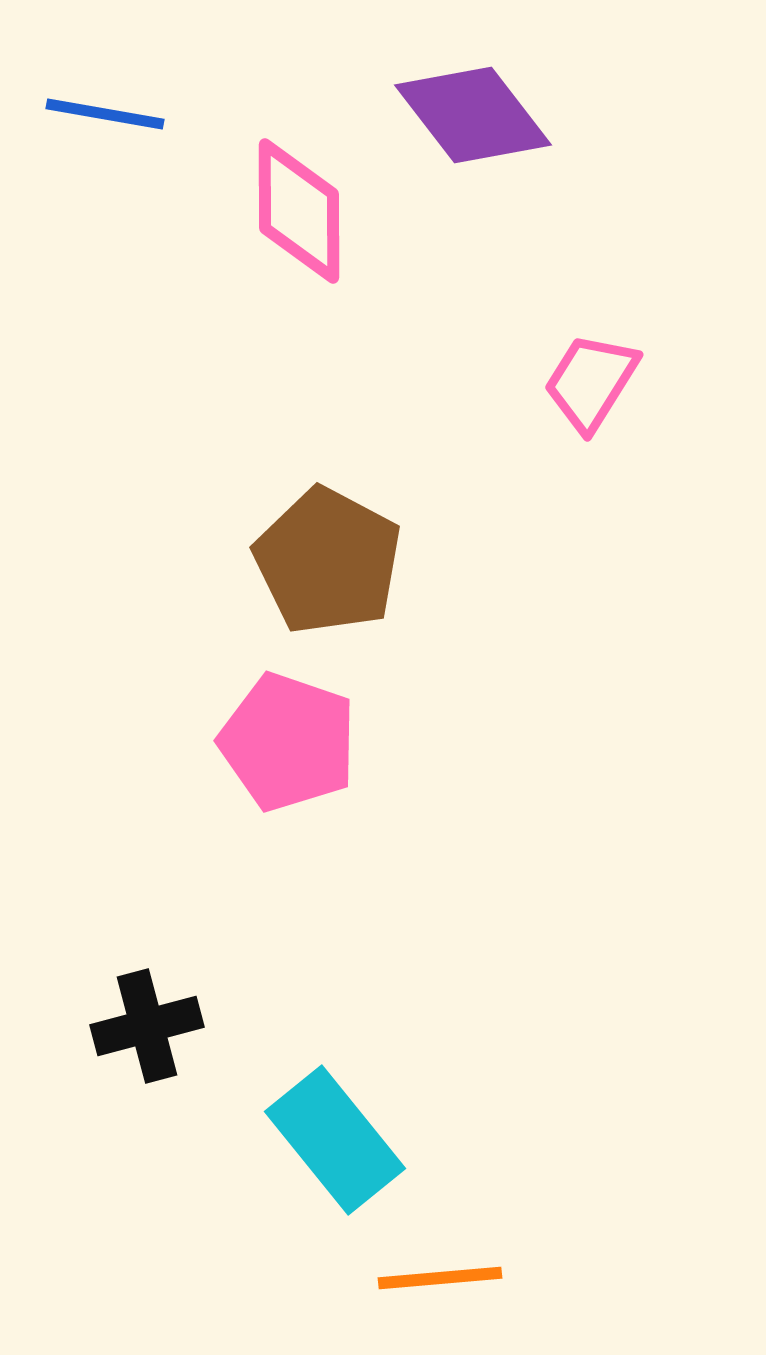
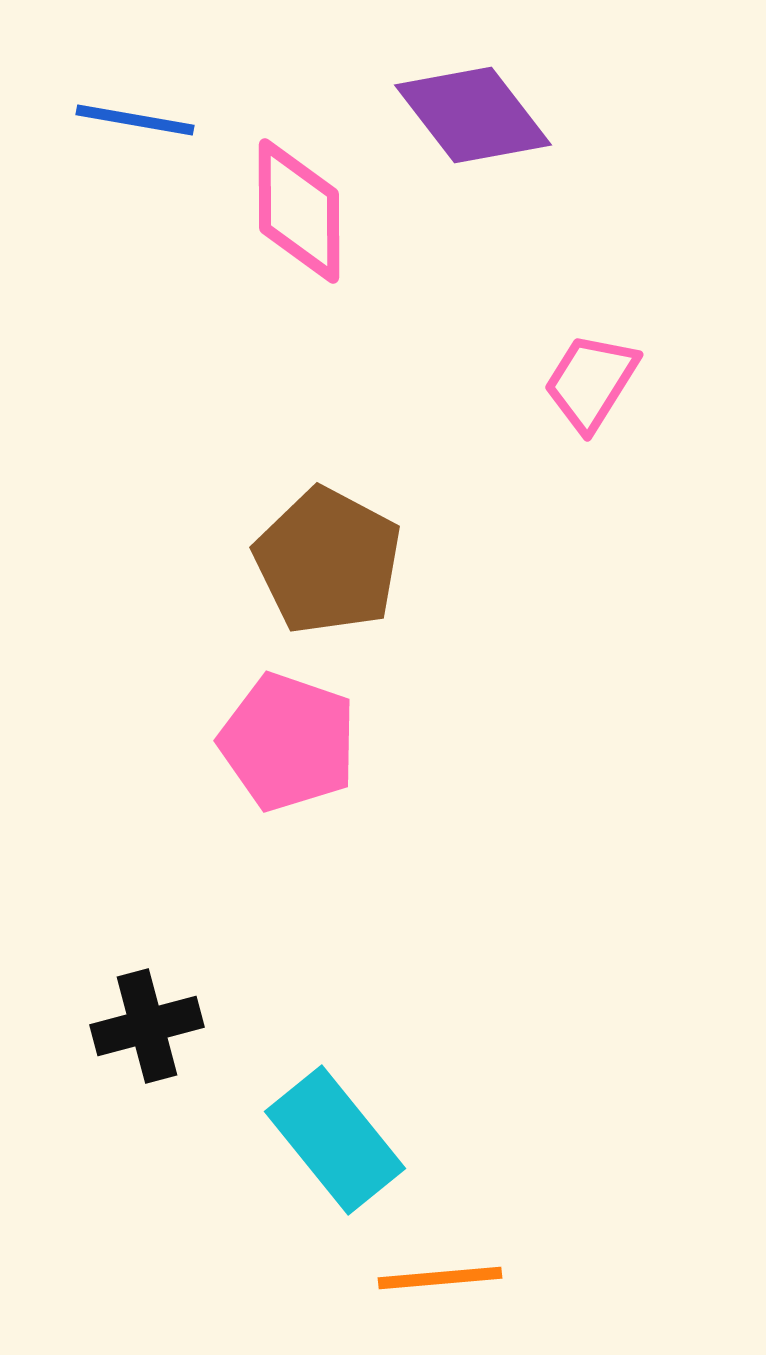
blue line: moved 30 px right, 6 px down
